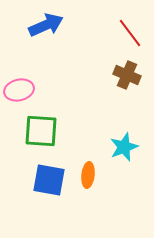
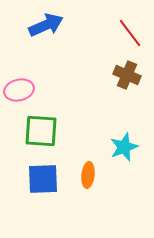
blue square: moved 6 px left, 1 px up; rotated 12 degrees counterclockwise
